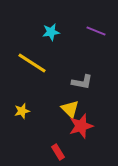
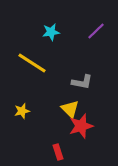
purple line: rotated 66 degrees counterclockwise
red rectangle: rotated 14 degrees clockwise
